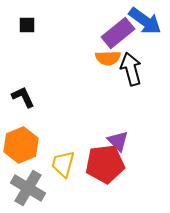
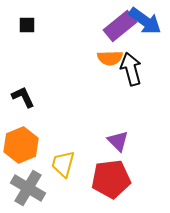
purple rectangle: moved 2 px right, 7 px up
orange semicircle: moved 2 px right
red pentagon: moved 6 px right, 15 px down
